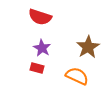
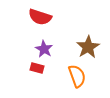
purple star: moved 2 px right, 1 px down
orange semicircle: rotated 45 degrees clockwise
